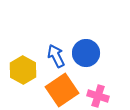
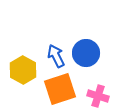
orange square: moved 2 px left, 1 px up; rotated 16 degrees clockwise
